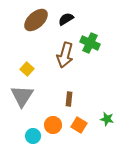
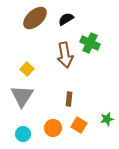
brown ellipse: moved 1 px left, 2 px up
brown arrow: rotated 25 degrees counterclockwise
green star: rotated 24 degrees counterclockwise
orange circle: moved 3 px down
cyan circle: moved 10 px left, 2 px up
